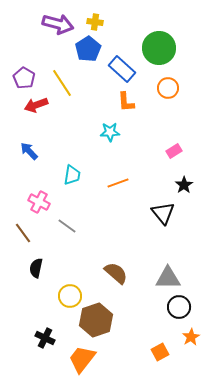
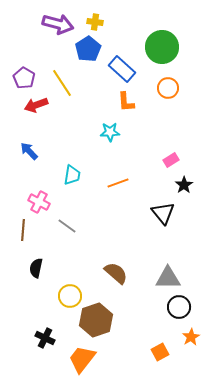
green circle: moved 3 px right, 1 px up
pink rectangle: moved 3 px left, 9 px down
brown line: moved 3 px up; rotated 40 degrees clockwise
